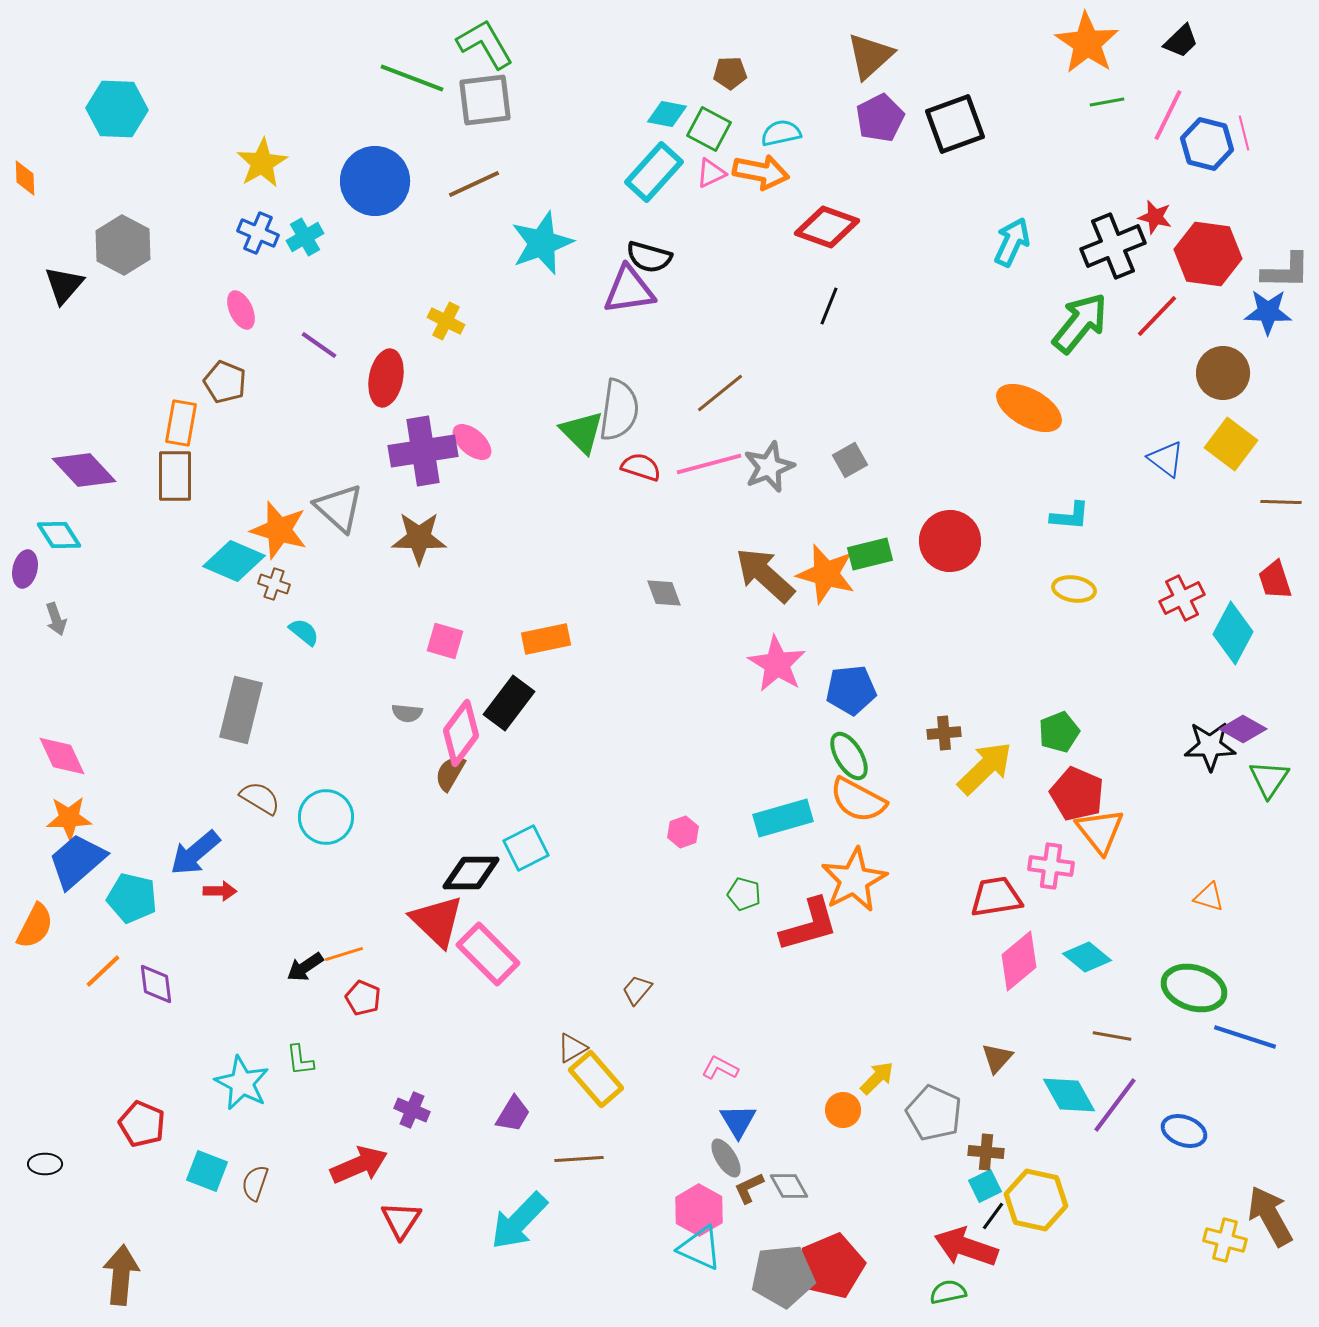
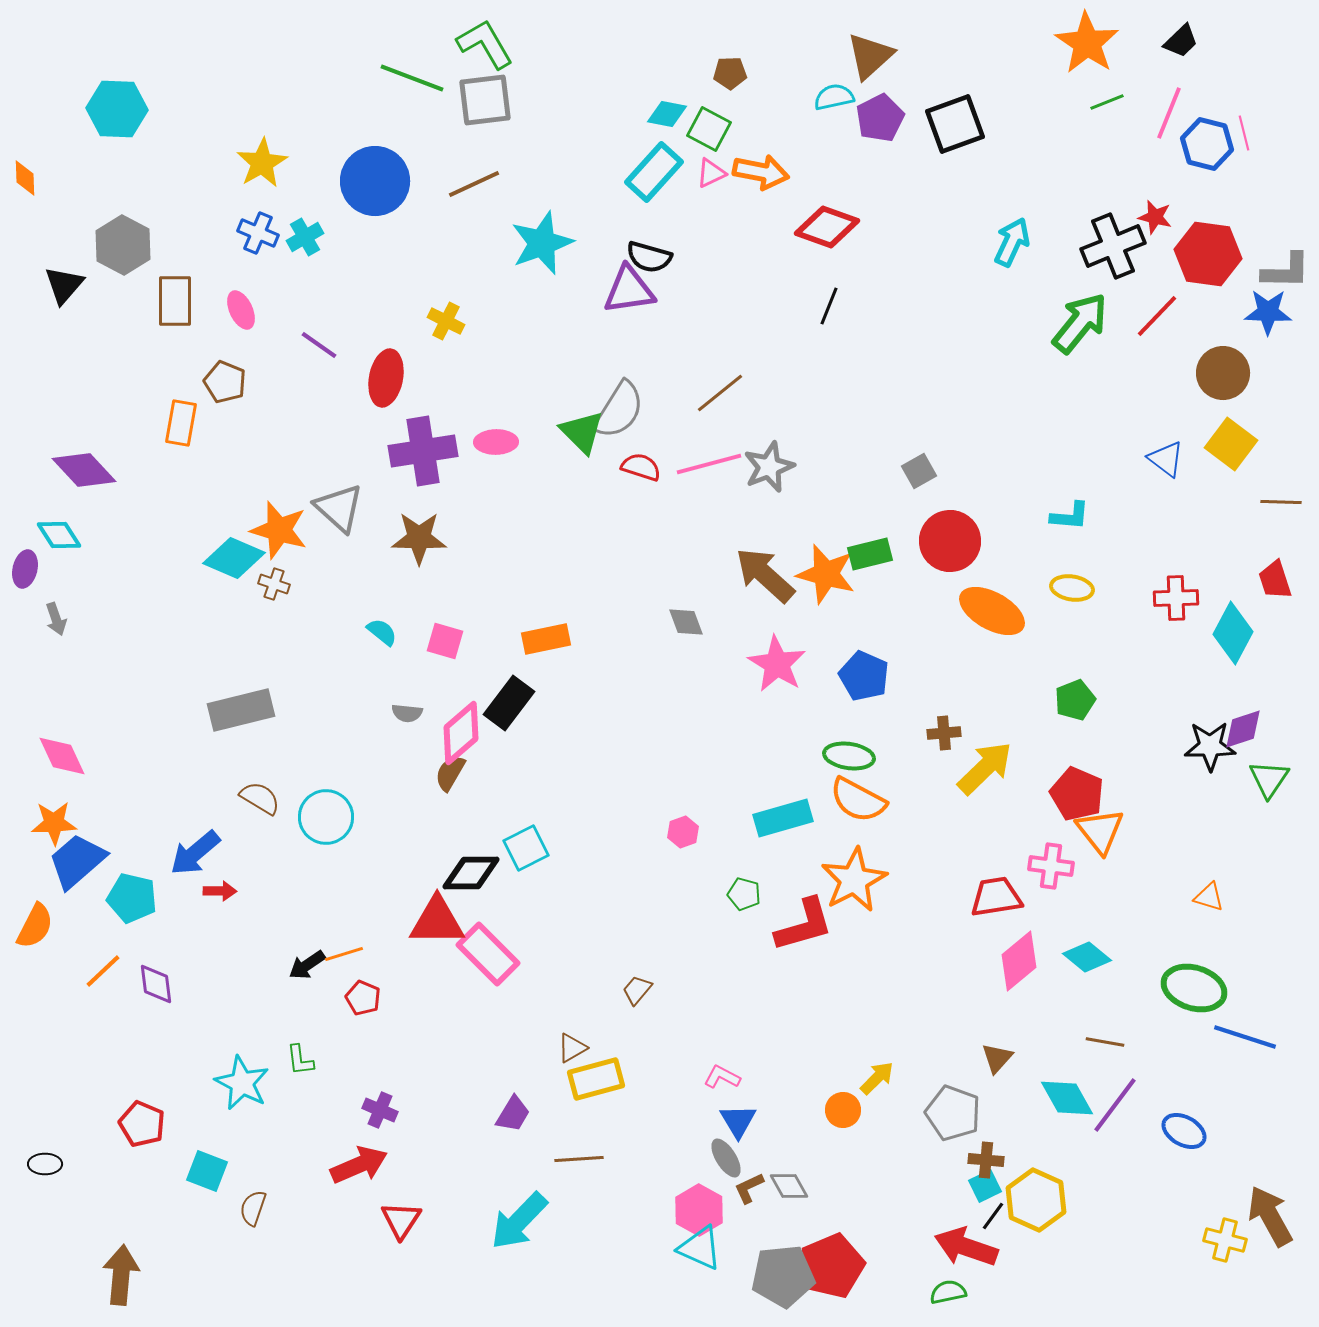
green line at (1107, 102): rotated 12 degrees counterclockwise
pink line at (1168, 115): moved 1 px right, 2 px up; rotated 4 degrees counterclockwise
cyan semicircle at (781, 133): moved 53 px right, 36 px up
orange ellipse at (1029, 408): moved 37 px left, 203 px down
gray semicircle at (619, 410): rotated 24 degrees clockwise
pink ellipse at (472, 442): moved 24 px right; rotated 42 degrees counterclockwise
gray square at (850, 460): moved 69 px right, 11 px down
brown rectangle at (175, 476): moved 175 px up
cyan diamond at (234, 561): moved 3 px up
yellow ellipse at (1074, 589): moved 2 px left, 1 px up
gray diamond at (664, 593): moved 22 px right, 29 px down
red cross at (1182, 598): moved 6 px left; rotated 24 degrees clockwise
cyan semicircle at (304, 632): moved 78 px right
blue pentagon at (851, 690): moved 13 px right, 14 px up; rotated 30 degrees clockwise
gray rectangle at (241, 710): rotated 62 degrees clockwise
purple diamond at (1243, 729): rotated 48 degrees counterclockwise
green pentagon at (1059, 732): moved 16 px right, 32 px up
pink diamond at (461, 733): rotated 12 degrees clockwise
green ellipse at (849, 756): rotated 51 degrees counterclockwise
orange star at (69, 818): moved 15 px left, 5 px down
red triangle at (437, 921): rotated 44 degrees counterclockwise
red L-shape at (809, 925): moved 5 px left
black arrow at (305, 967): moved 2 px right, 2 px up
brown line at (1112, 1036): moved 7 px left, 6 px down
pink L-shape at (720, 1068): moved 2 px right, 9 px down
yellow rectangle at (596, 1079): rotated 64 degrees counterclockwise
cyan diamond at (1069, 1095): moved 2 px left, 3 px down
purple cross at (412, 1110): moved 32 px left
gray pentagon at (934, 1113): moved 19 px right; rotated 4 degrees counterclockwise
blue ellipse at (1184, 1131): rotated 9 degrees clockwise
brown cross at (986, 1152): moved 8 px down
brown semicircle at (255, 1183): moved 2 px left, 25 px down
yellow hexagon at (1036, 1200): rotated 12 degrees clockwise
